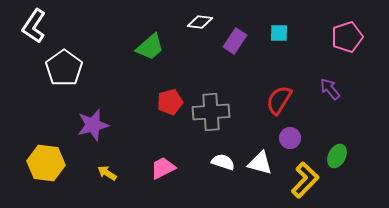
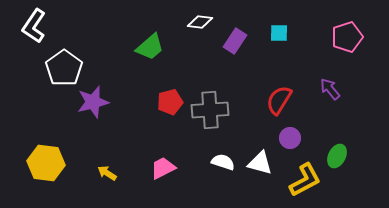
gray cross: moved 1 px left, 2 px up
purple star: moved 23 px up
yellow L-shape: rotated 18 degrees clockwise
